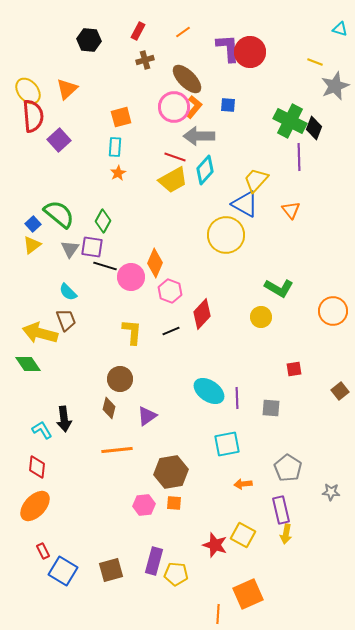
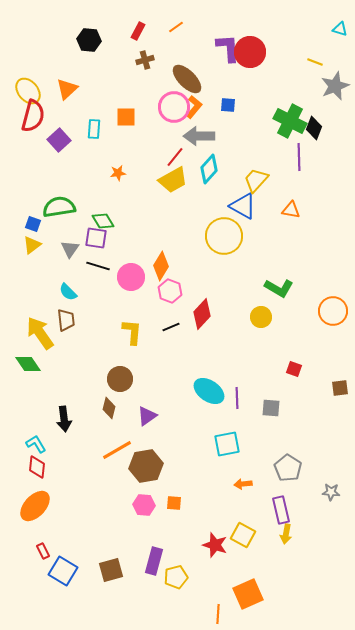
orange line at (183, 32): moved 7 px left, 5 px up
red semicircle at (33, 116): rotated 20 degrees clockwise
orange square at (121, 117): moved 5 px right; rotated 15 degrees clockwise
cyan rectangle at (115, 147): moved 21 px left, 18 px up
red line at (175, 157): rotated 70 degrees counterclockwise
cyan diamond at (205, 170): moved 4 px right, 1 px up
orange star at (118, 173): rotated 21 degrees clockwise
blue triangle at (245, 204): moved 2 px left, 2 px down
orange triangle at (291, 210): rotated 42 degrees counterclockwise
green semicircle at (59, 214): moved 7 px up; rotated 48 degrees counterclockwise
green diamond at (103, 221): rotated 60 degrees counterclockwise
blue square at (33, 224): rotated 28 degrees counterclockwise
yellow circle at (226, 235): moved 2 px left, 1 px down
purple square at (92, 247): moved 4 px right, 9 px up
orange diamond at (155, 263): moved 6 px right, 3 px down; rotated 8 degrees clockwise
black line at (105, 266): moved 7 px left
brown trapezoid at (66, 320): rotated 15 degrees clockwise
black line at (171, 331): moved 4 px up
yellow arrow at (40, 333): rotated 40 degrees clockwise
red square at (294, 369): rotated 28 degrees clockwise
brown square at (340, 391): moved 3 px up; rotated 30 degrees clockwise
cyan L-shape at (42, 430): moved 6 px left, 14 px down
orange line at (117, 450): rotated 24 degrees counterclockwise
brown hexagon at (171, 472): moved 25 px left, 6 px up
pink hexagon at (144, 505): rotated 10 degrees clockwise
yellow pentagon at (176, 574): moved 3 px down; rotated 20 degrees counterclockwise
